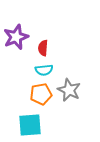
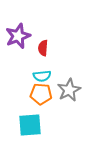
purple star: moved 2 px right, 1 px up
cyan semicircle: moved 2 px left, 6 px down
gray star: rotated 20 degrees clockwise
orange pentagon: rotated 15 degrees clockwise
